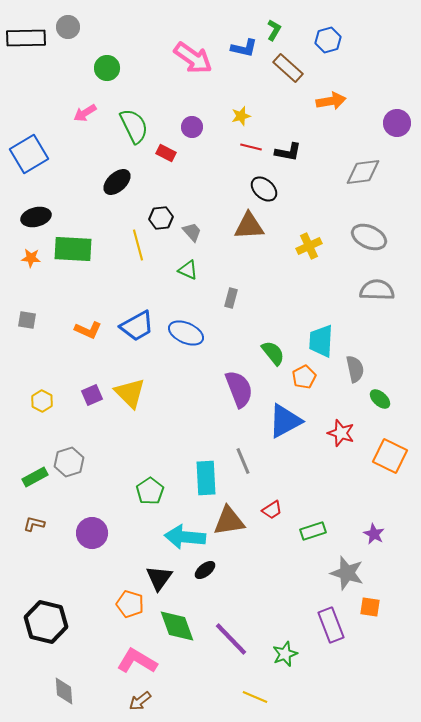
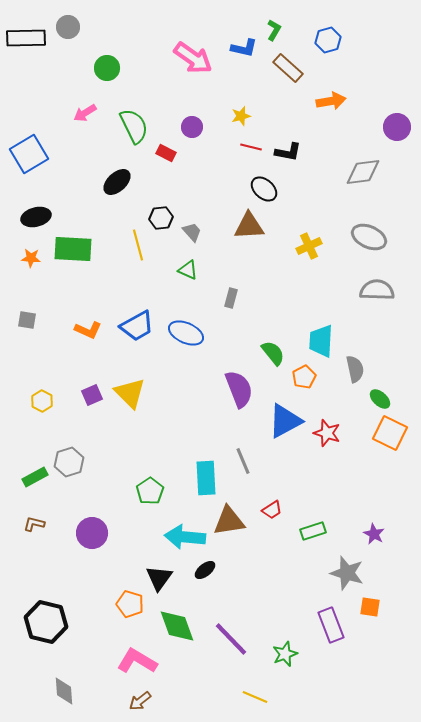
purple circle at (397, 123): moved 4 px down
red star at (341, 433): moved 14 px left
orange square at (390, 456): moved 23 px up
